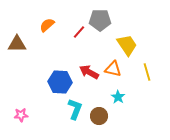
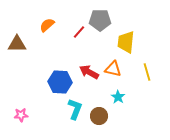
yellow trapezoid: moved 1 px left, 3 px up; rotated 140 degrees counterclockwise
